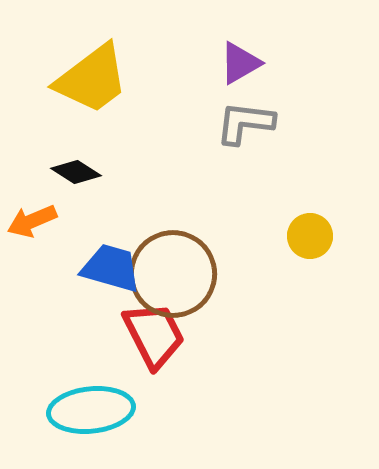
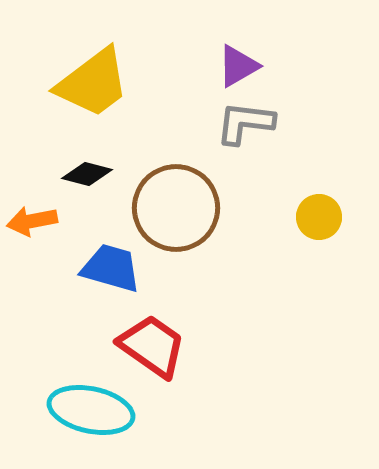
purple triangle: moved 2 px left, 3 px down
yellow trapezoid: moved 1 px right, 4 px down
black diamond: moved 11 px right, 2 px down; rotated 18 degrees counterclockwise
orange arrow: rotated 12 degrees clockwise
yellow circle: moved 9 px right, 19 px up
brown circle: moved 3 px right, 66 px up
red trapezoid: moved 2 px left, 11 px down; rotated 28 degrees counterclockwise
cyan ellipse: rotated 18 degrees clockwise
